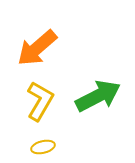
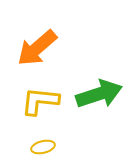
green arrow: moved 1 px right, 2 px up; rotated 9 degrees clockwise
yellow L-shape: rotated 114 degrees counterclockwise
